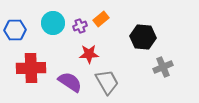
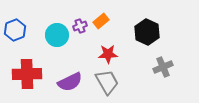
orange rectangle: moved 2 px down
cyan circle: moved 4 px right, 12 px down
blue hexagon: rotated 20 degrees counterclockwise
black hexagon: moved 4 px right, 5 px up; rotated 20 degrees clockwise
red star: moved 19 px right
red cross: moved 4 px left, 6 px down
purple semicircle: rotated 120 degrees clockwise
